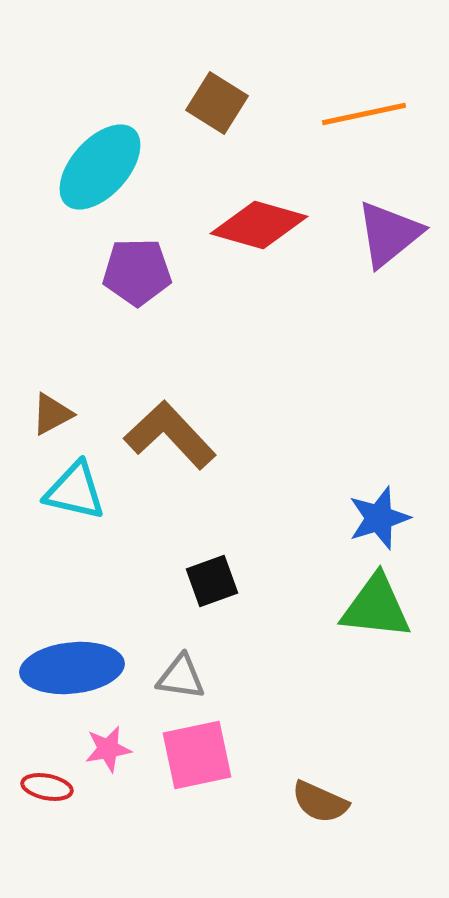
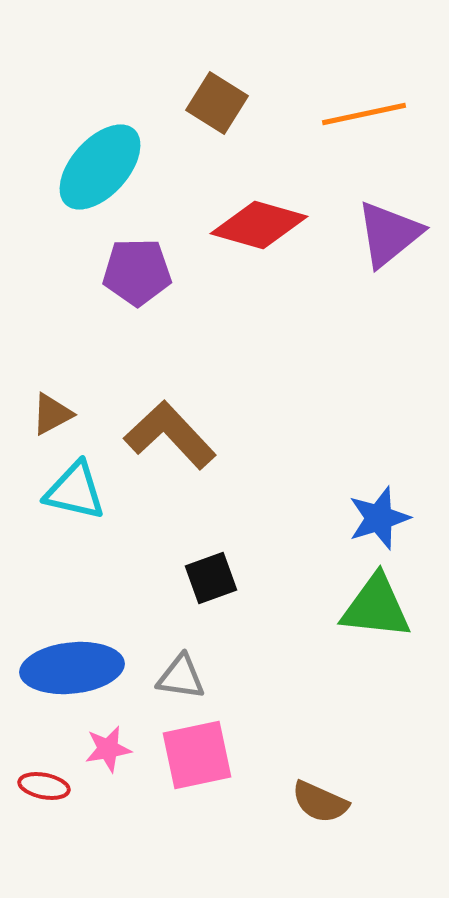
black square: moved 1 px left, 3 px up
red ellipse: moved 3 px left, 1 px up
